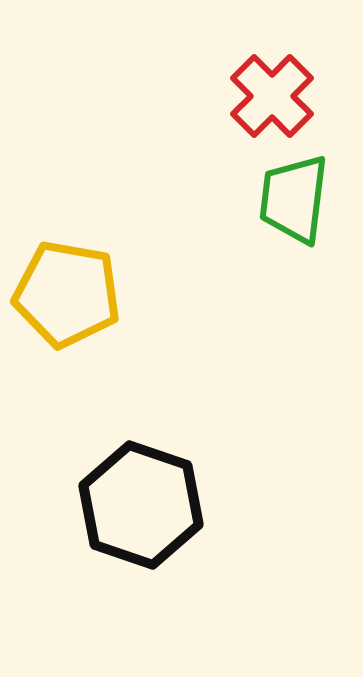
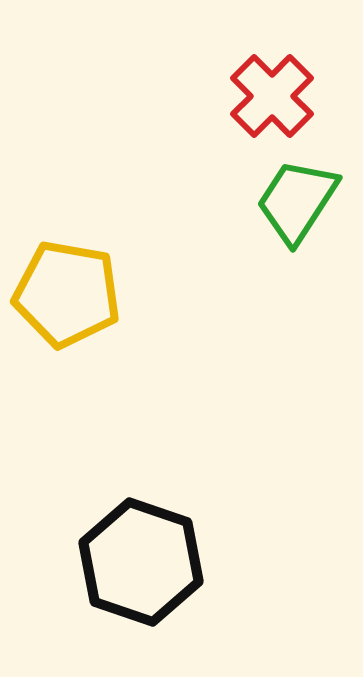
green trapezoid: moved 3 px right, 2 px down; rotated 26 degrees clockwise
black hexagon: moved 57 px down
